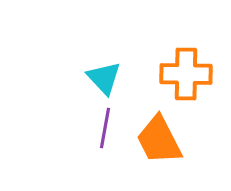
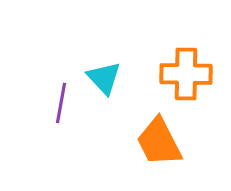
purple line: moved 44 px left, 25 px up
orange trapezoid: moved 2 px down
